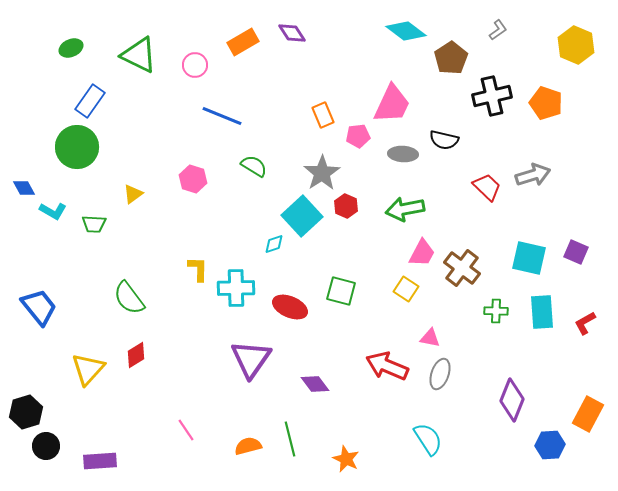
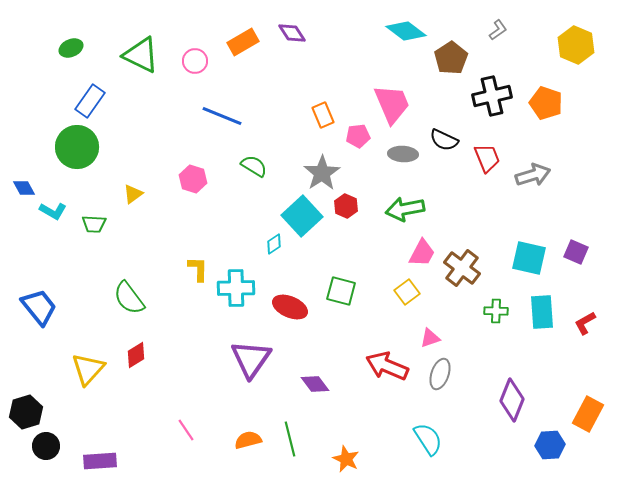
green triangle at (139, 55): moved 2 px right
pink circle at (195, 65): moved 4 px up
pink trapezoid at (392, 104): rotated 48 degrees counterclockwise
black semicircle at (444, 140): rotated 12 degrees clockwise
red trapezoid at (487, 187): moved 29 px up; rotated 24 degrees clockwise
cyan diamond at (274, 244): rotated 15 degrees counterclockwise
yellow square at (406, 289): moved 1 px right, 3 px down; rotated 20 degrees clockwise
pink triangle at (430, 338): rotated 30 degrees counterclockwise
orange semicircle at (248, 446): moved 6 px up
